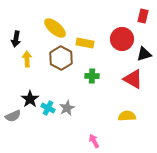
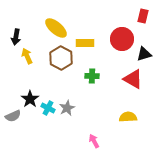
yellow ellipse: moved 1 px right
black arrow: moved 2 px up
yellow rectangle: rotated 12 degrees counterclockwise
yellow arrow: moved 3 px up; rotated 21 degrees counterclockwise
yellow semicircle: moved 1 px right, 1 px down
